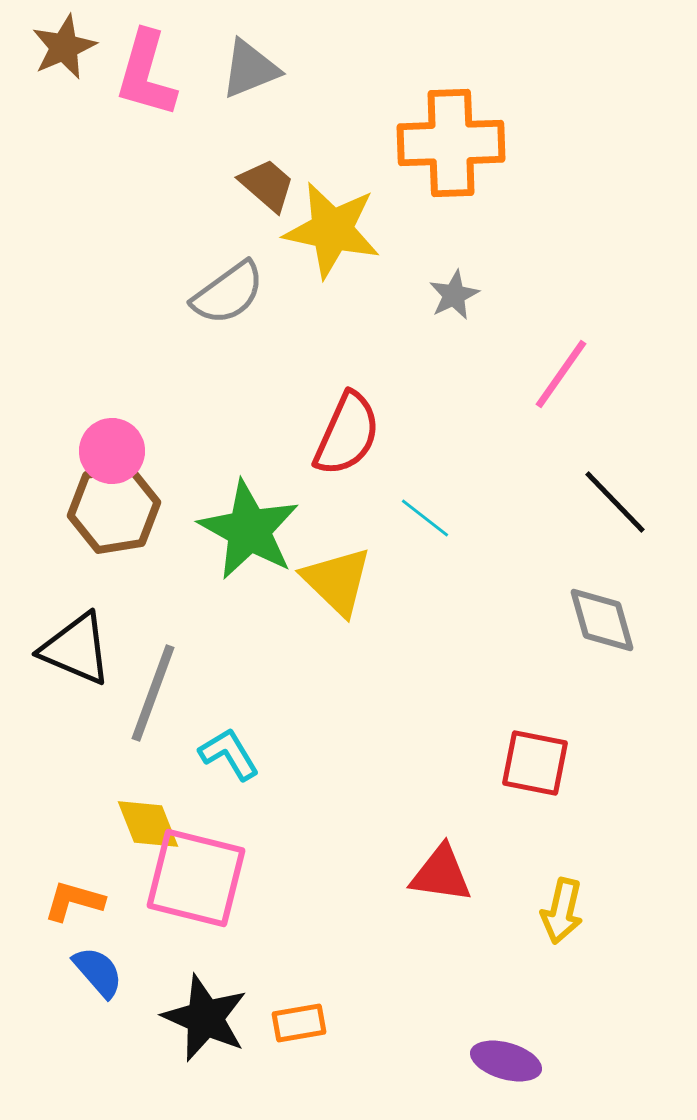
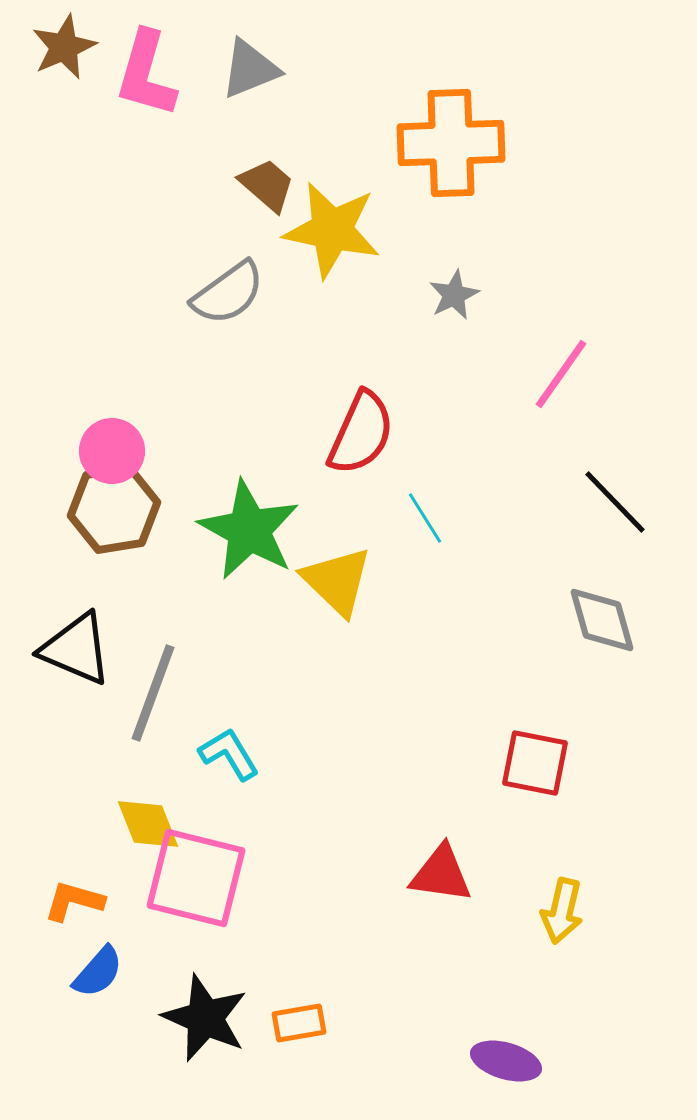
red semicircle: moved 14 px right, 1 px up
cyan line: rotated 20 degrees clockwise
blue semicircle: rotated 82 degrees clockwise
